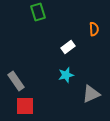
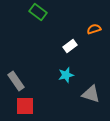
green rectangle: rotated 36 degrees counterclockwise
orange semicircle: rotated 104 degrees counterclockwise
white rectangle: moved 2 px right, 1 px up
gray triangle: rotated 42 degrees clockwise
